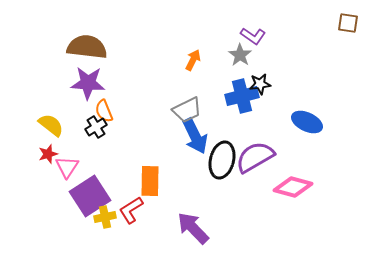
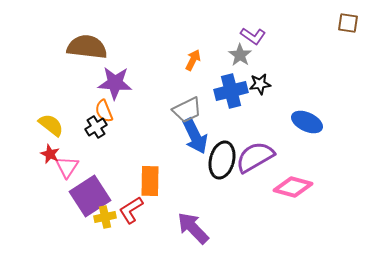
purple star: moved 27 px right
blue cross: moved 11 px left, 5 px up
red star: moved 2 px right; rotated 30 degrees counterclockwise
